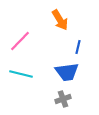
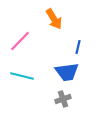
orange arrow: moved 6 px left, 1 px up
cyan line: moved 1 px right, 2 px down
